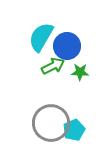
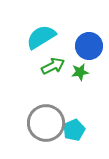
cyan semicircle: rotated 28 degrees clockwise
blue circle: moved 22 px right
green star: rotated 12 degrees counterclockwise
gray circle: moved 5 px left
